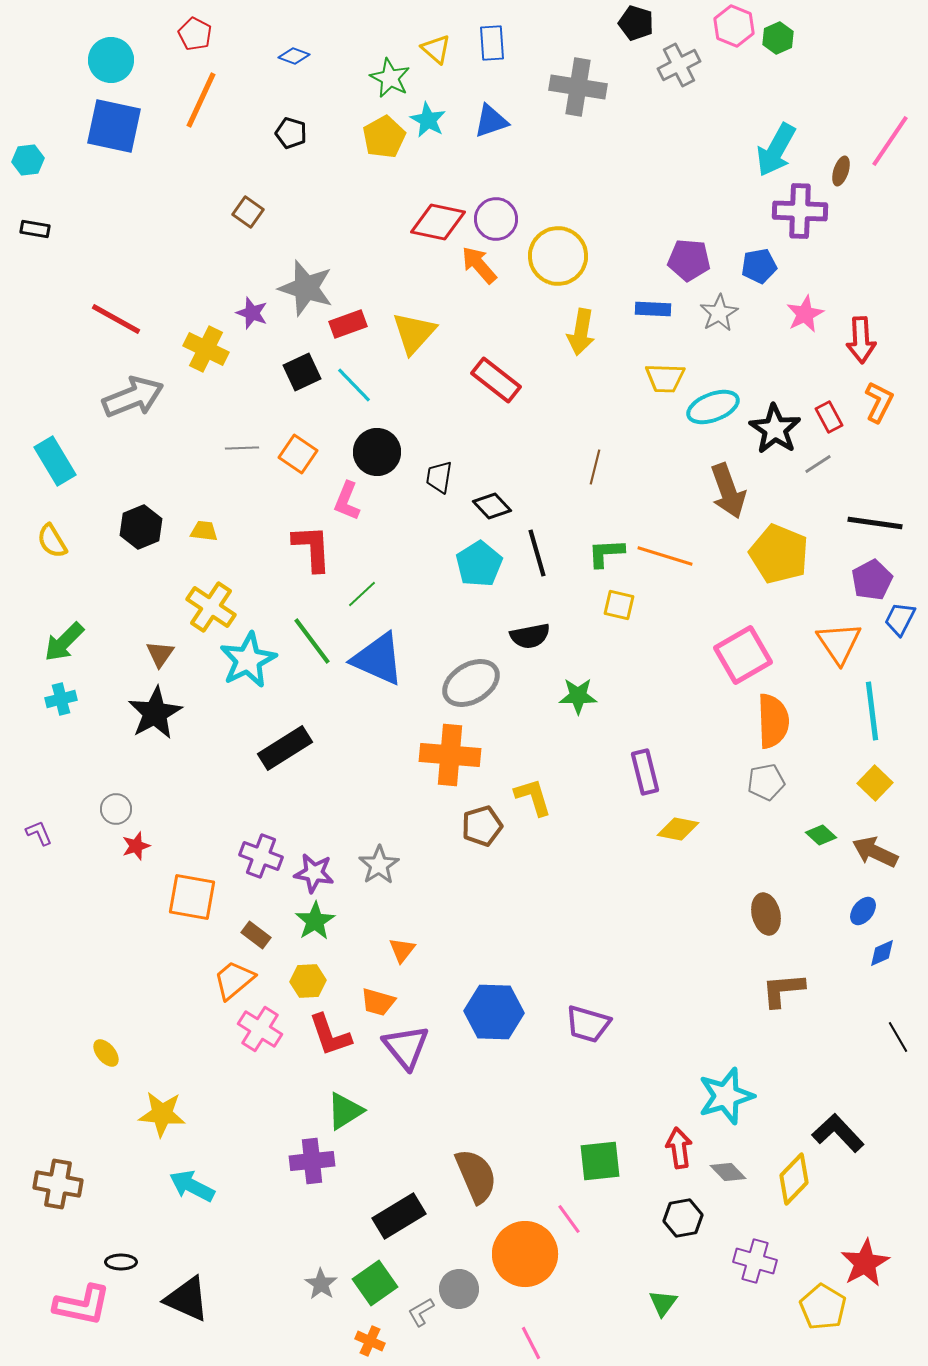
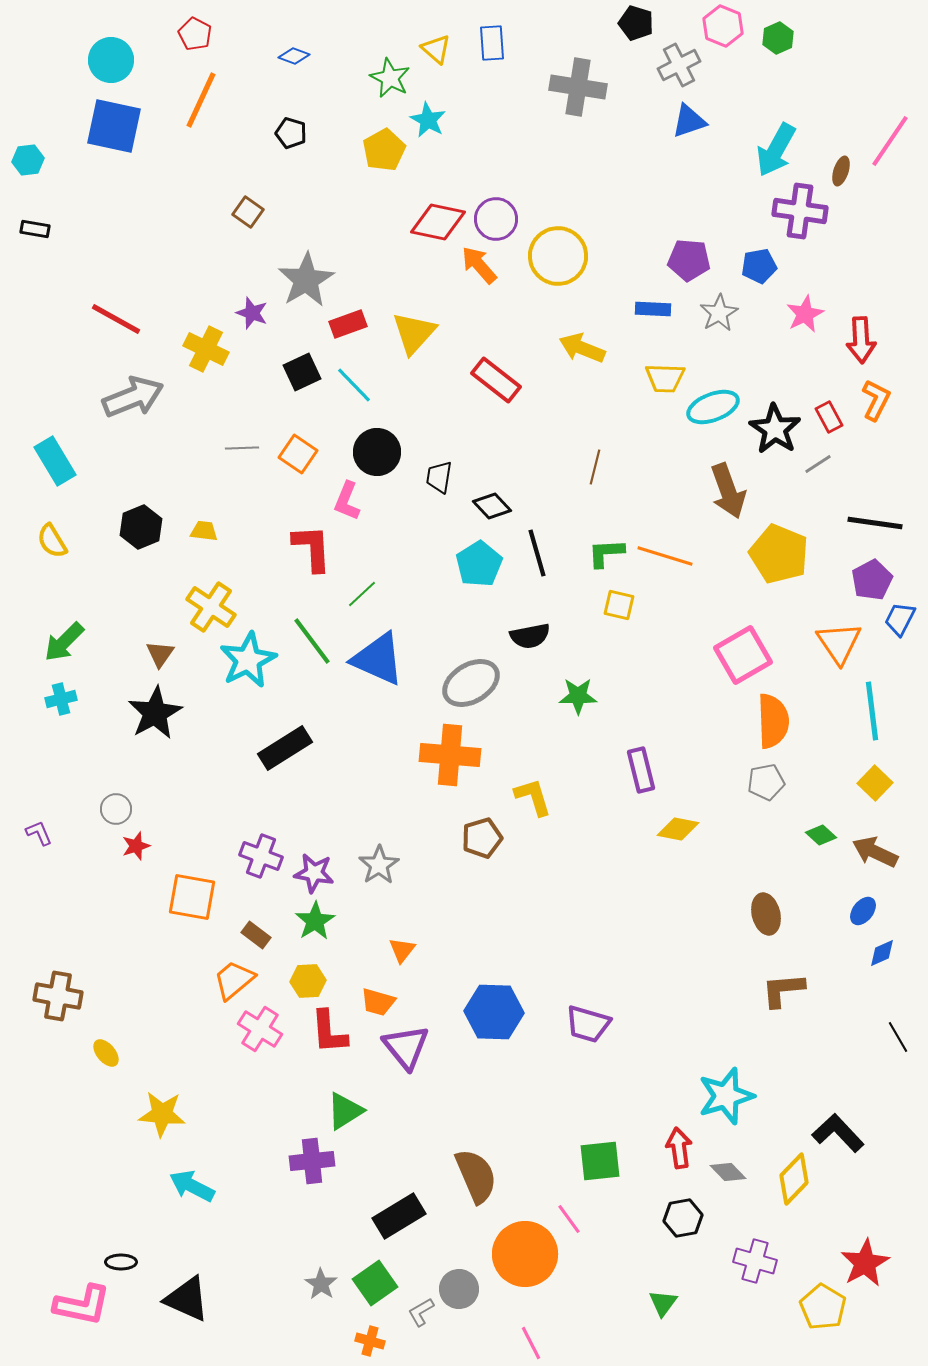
pink hexagon at (734, 26): moved 11 px left
blue triangle at (491, 121): moved 198 px right
yellow pentagon at (384, 137): moved 13 px down
purple cross at (800, 211): rotated 6 degrees clockwise
gray star at (306, 288): moved 8 px up; rotated 24 degrees clockwise
yellow arrow at (581, 332): moved 1 px right, 16 px down; rotated 102 degrees clockwise
orange L-shape at (879, 402): moved 3 px left, 2 px up
purple rectangle at (645, 772): moved 4 px left, 2 px up
brown pentagon at (482, 826): moved 12 px down
red L-shape at (330, 1035): moved 1 px left, 3 px up; rotated 15 degrees clockwise
brown cross at (58, 1184): moved 188 px up
orange cross at (370, 1341): rotated 8 degrees counterclockwise
